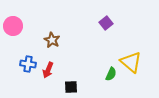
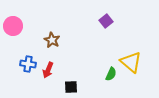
purple square: moved 2 px up
